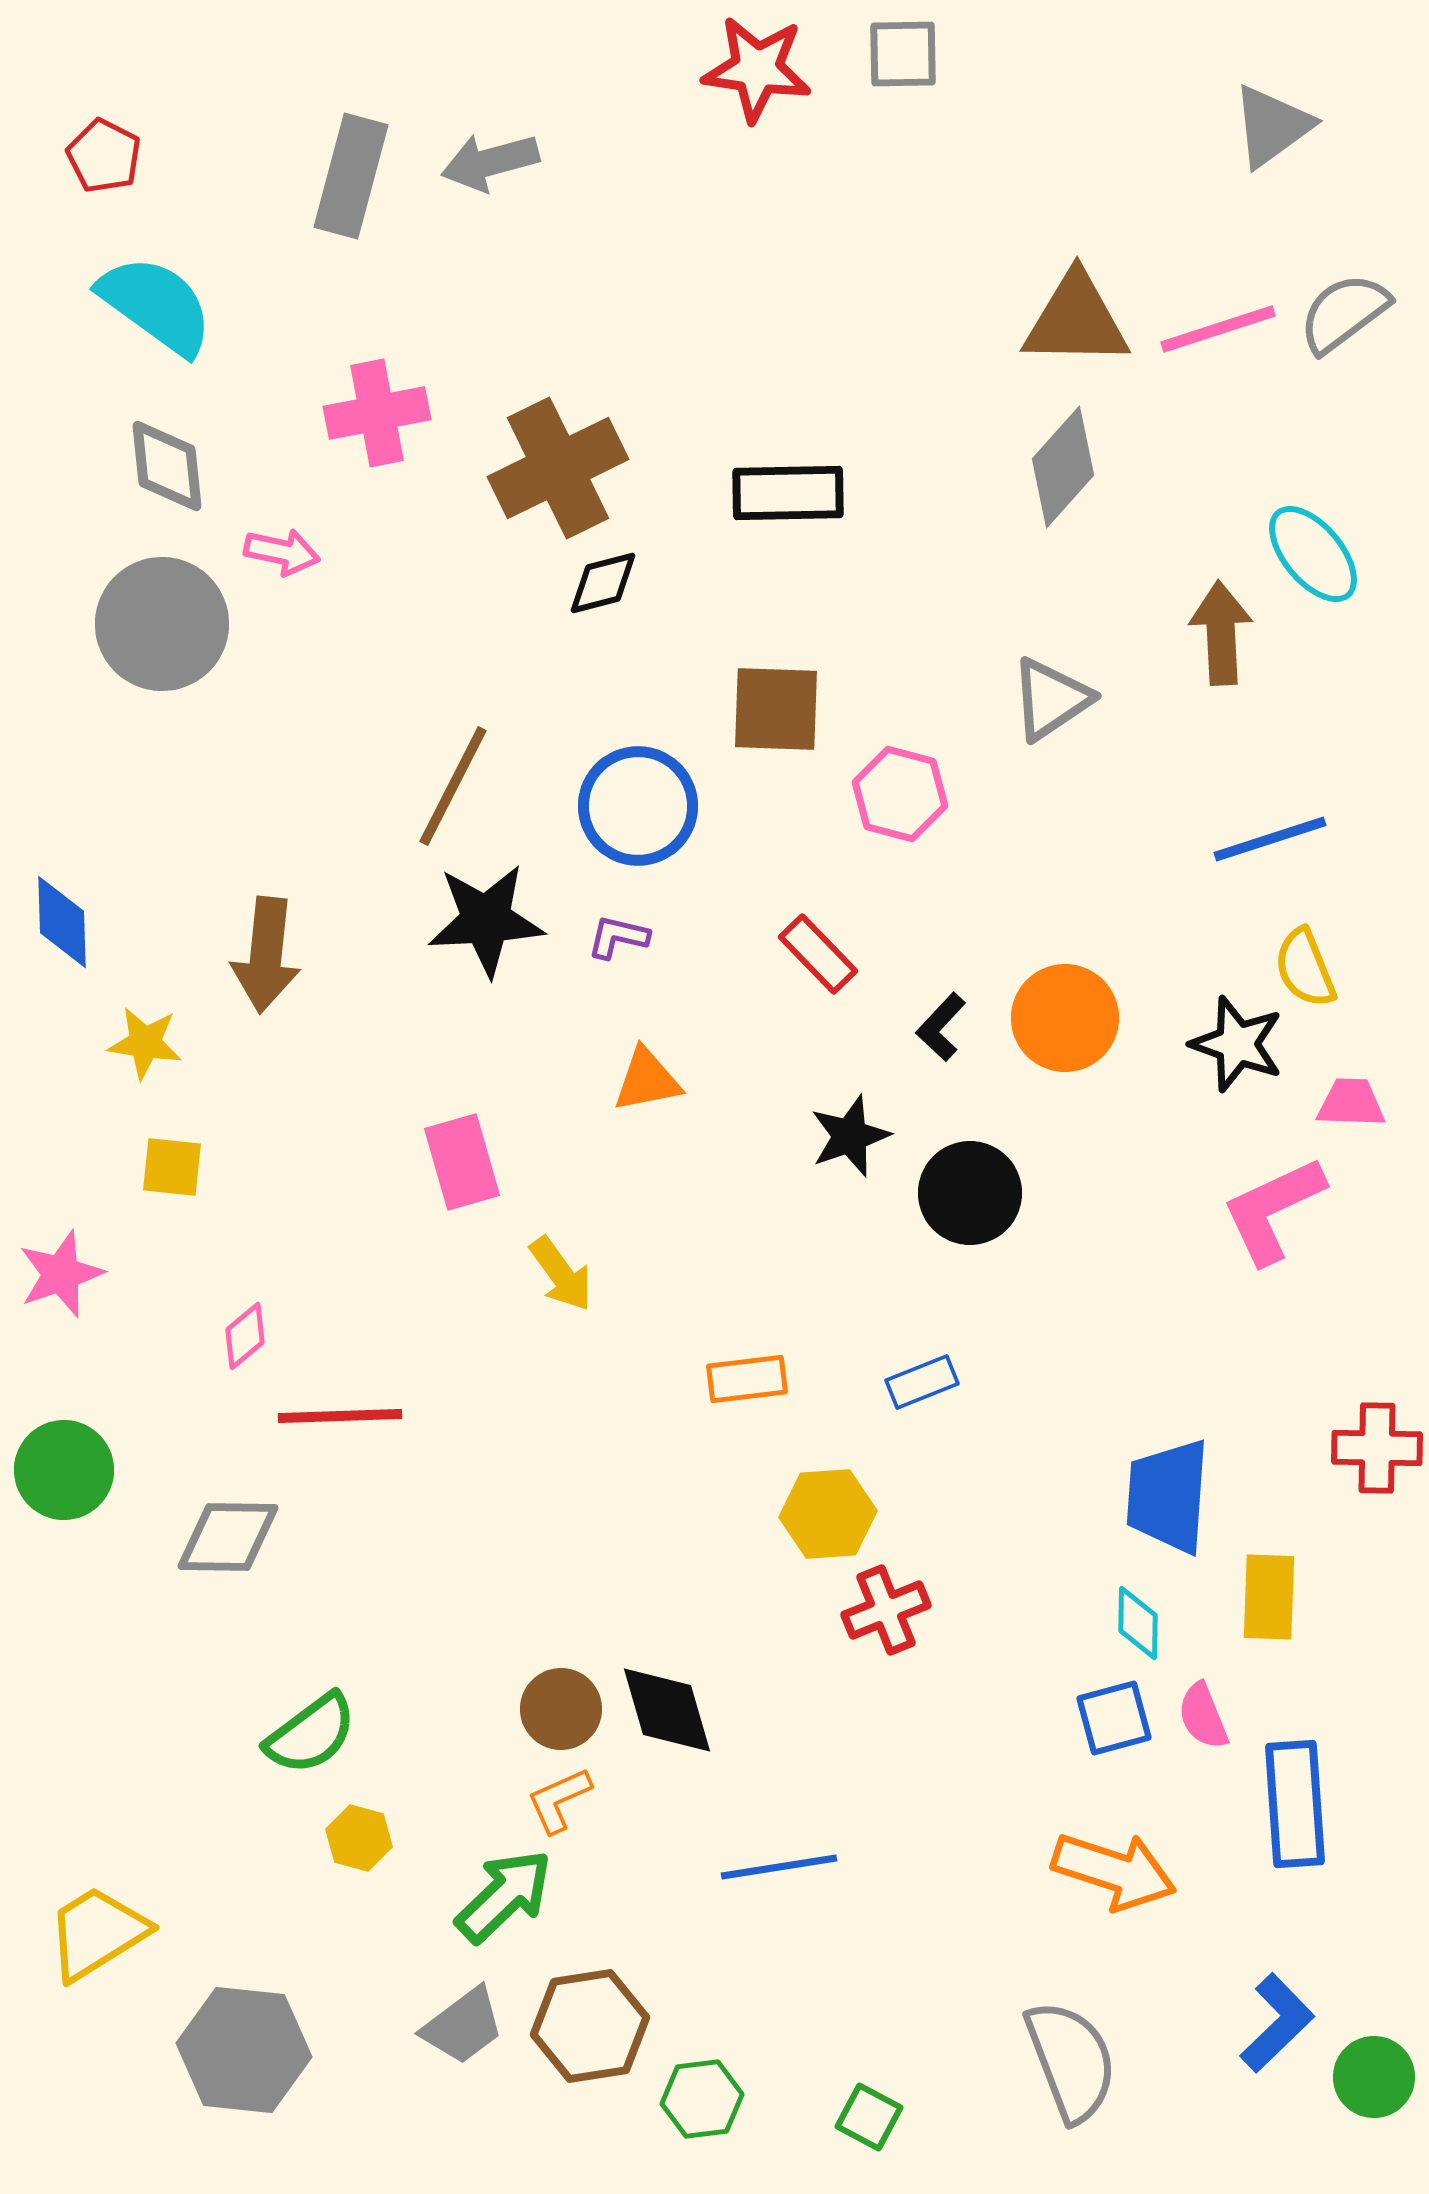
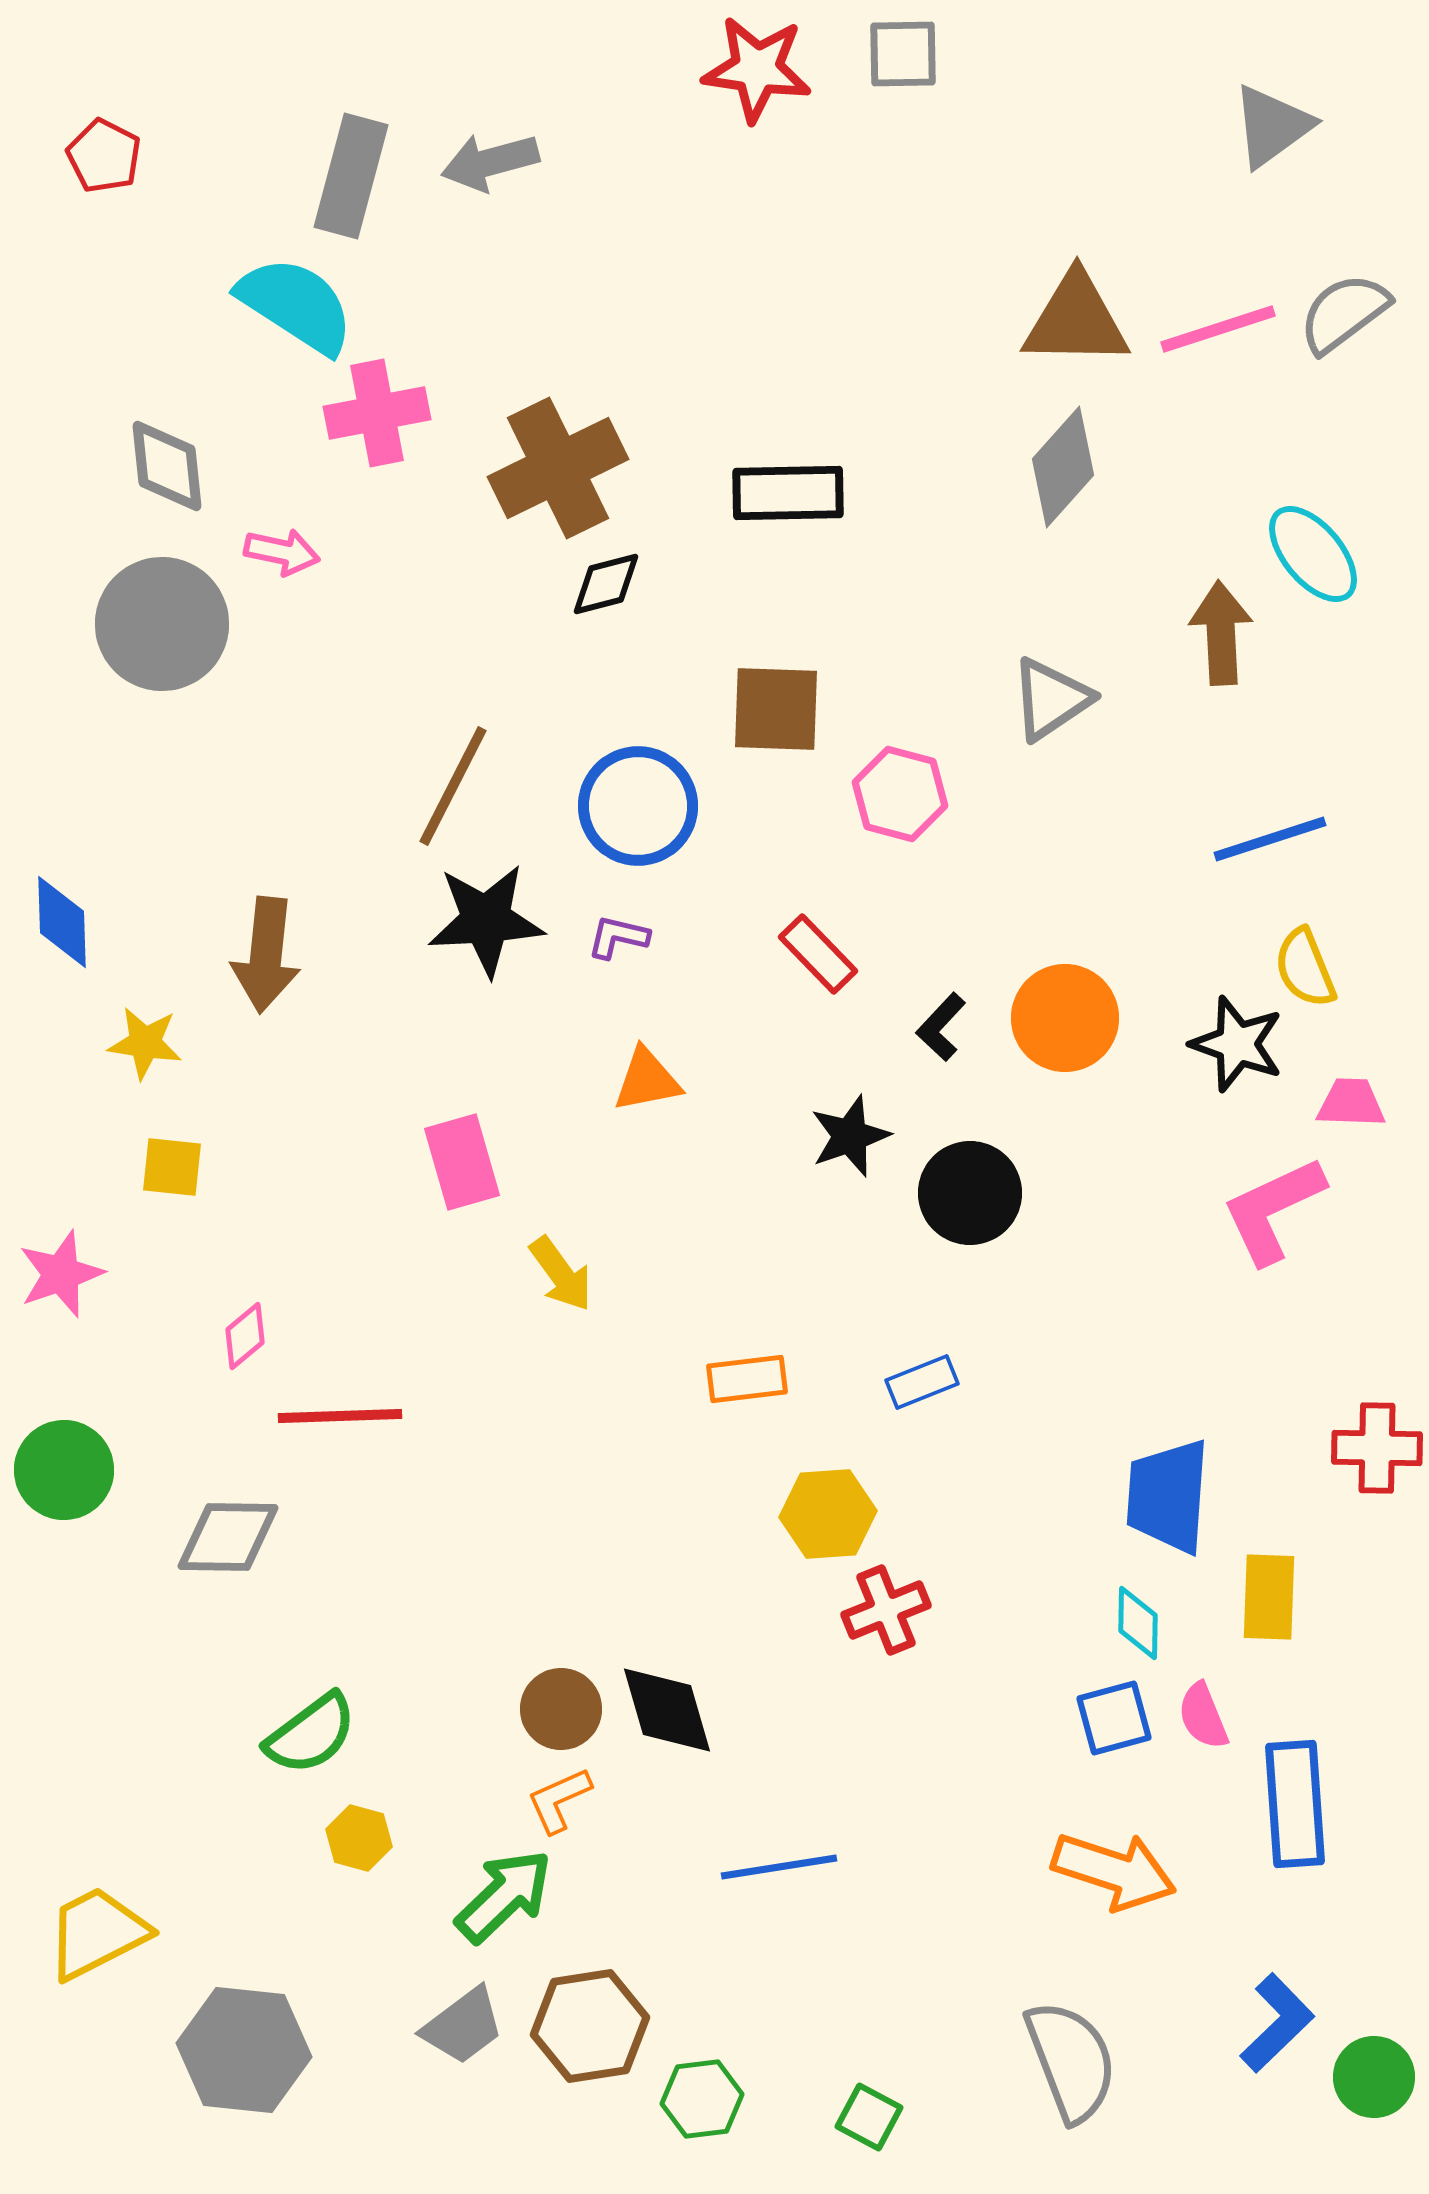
cyan semicircle at (156, 305): moved 140 px right; rotated 3 degrees counterclockwise
black diamond at (603, 583): moved 3 px right, 1 px down
yellow trapezoid at (97, 1933): rotated 5 degrees clockwise
